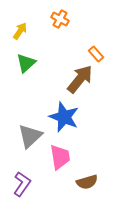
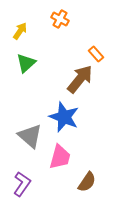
gray triangle: rotated 36 degrees counterclockwise
pink trapezoid: rotated 24 degrees clockwise
brown semicircle: rotated 40 degrees counterclockwise
